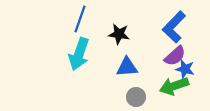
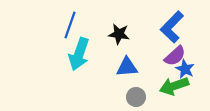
blue line: moved 10 px left, 6 px down
blue L-shape: moved 2 px left
blue star: rotated 12 degrees clockwise
